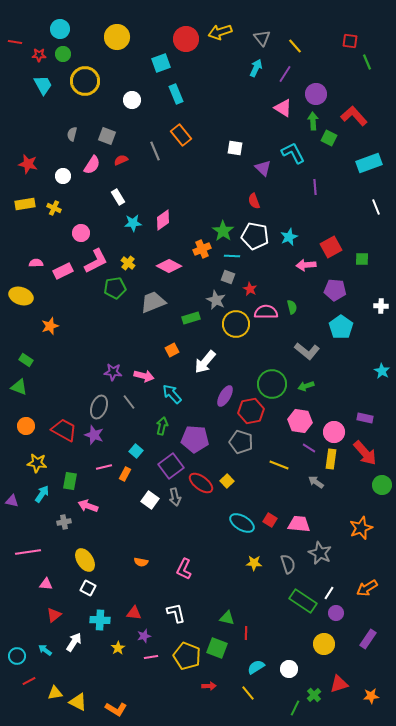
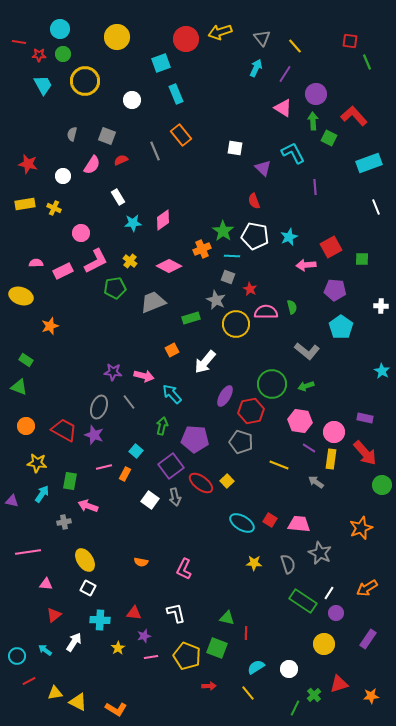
red line at (15, 42): moved 4 px right
yellow cross at (128, 263): moved 2 px right, 2 px up
